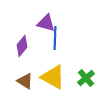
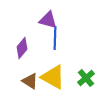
purple triangle: moved 2 px right, 3 px up
purple diamond: moved 2 px down
brown triangle: moved 5 px right
